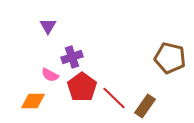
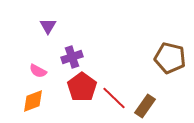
pink semicircle: moved 12 px left, 4 px up
orange diamond: rotated 20 degrees counterclockwise
